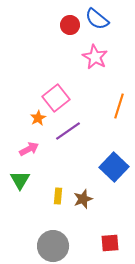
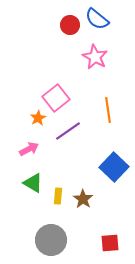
orange line: moved 11 px left, 4 px down; rotated 25 degrees counterclockwise
green triangle: moved 13 px right, 3 px down; rotated 30 degrees counterclockwise
brown star: rotated 18 degrees counterclockwise
gray circle: moved 2 px left, 6 px up
